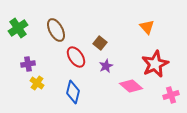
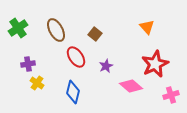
brown square: moved 5 px left, 9 px up
